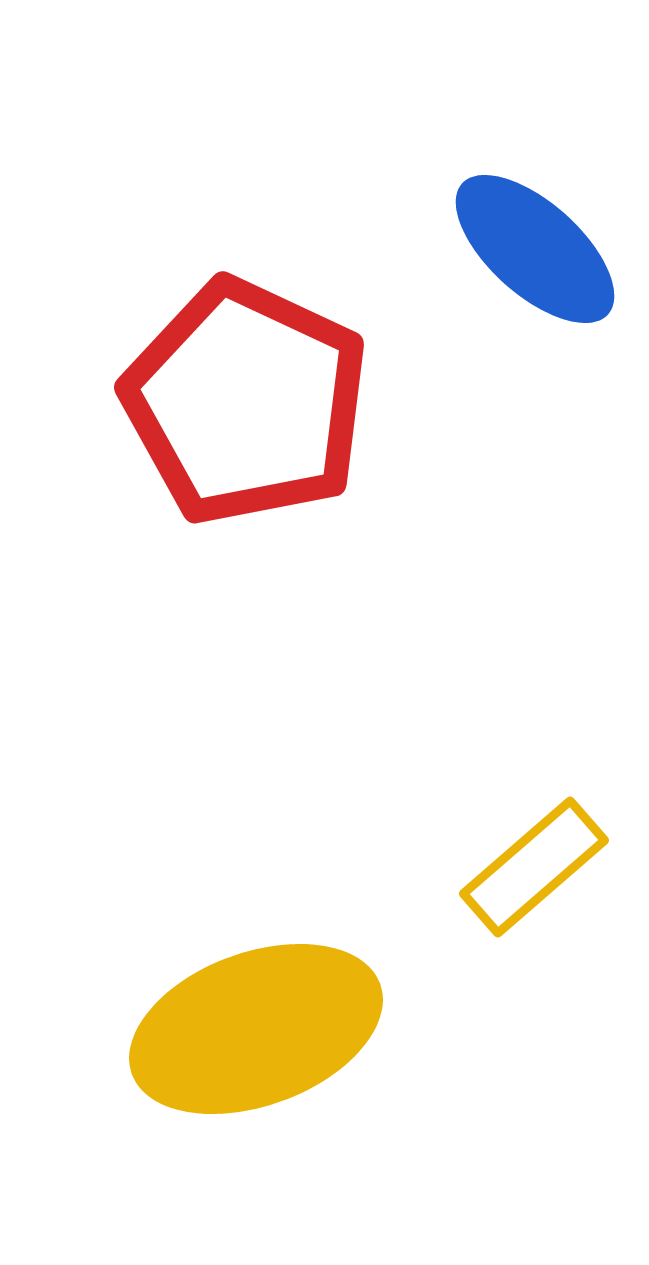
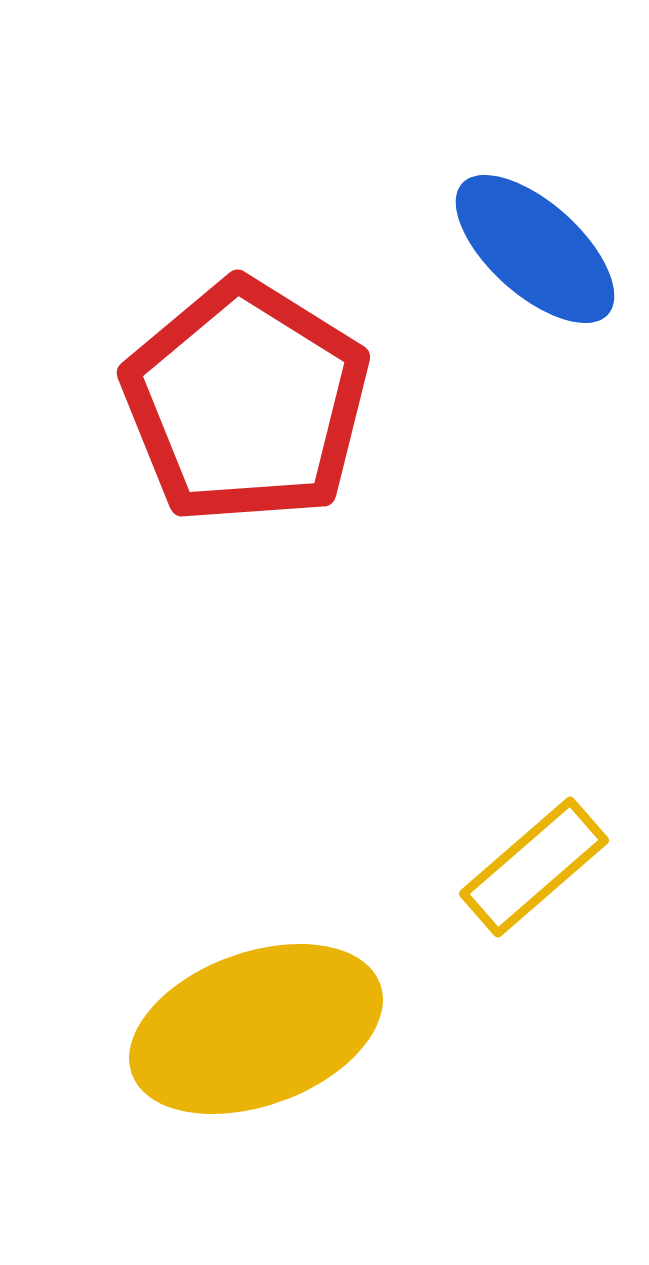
red pentagon: rotated 7 degrees clockwise
